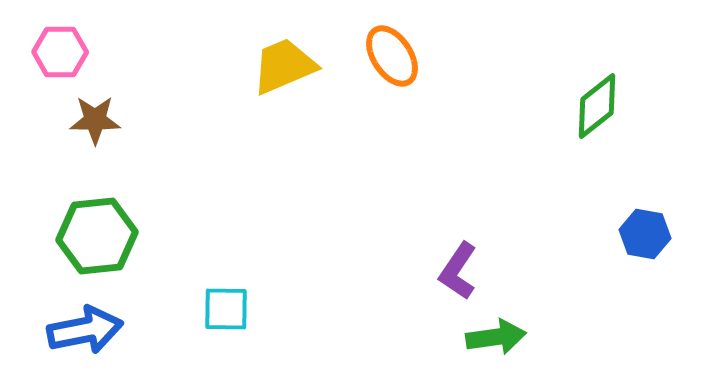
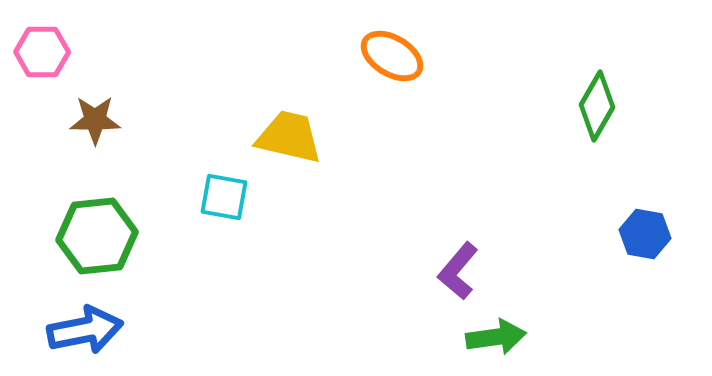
pink hexagon: moved 18 px left
orange ellipse: rotated 26 degrees counterclockwise
yellow trapezoid: moved 5 px right, 71 px down; rotated 36 degrees clockwise
green diamond: rotated 22 degrees counterclockwise
purple L-shape: rotated 6 degrees clockwise
cyan square: moved 2 px left, 112 px up; rotated 9 degrees clockwise
